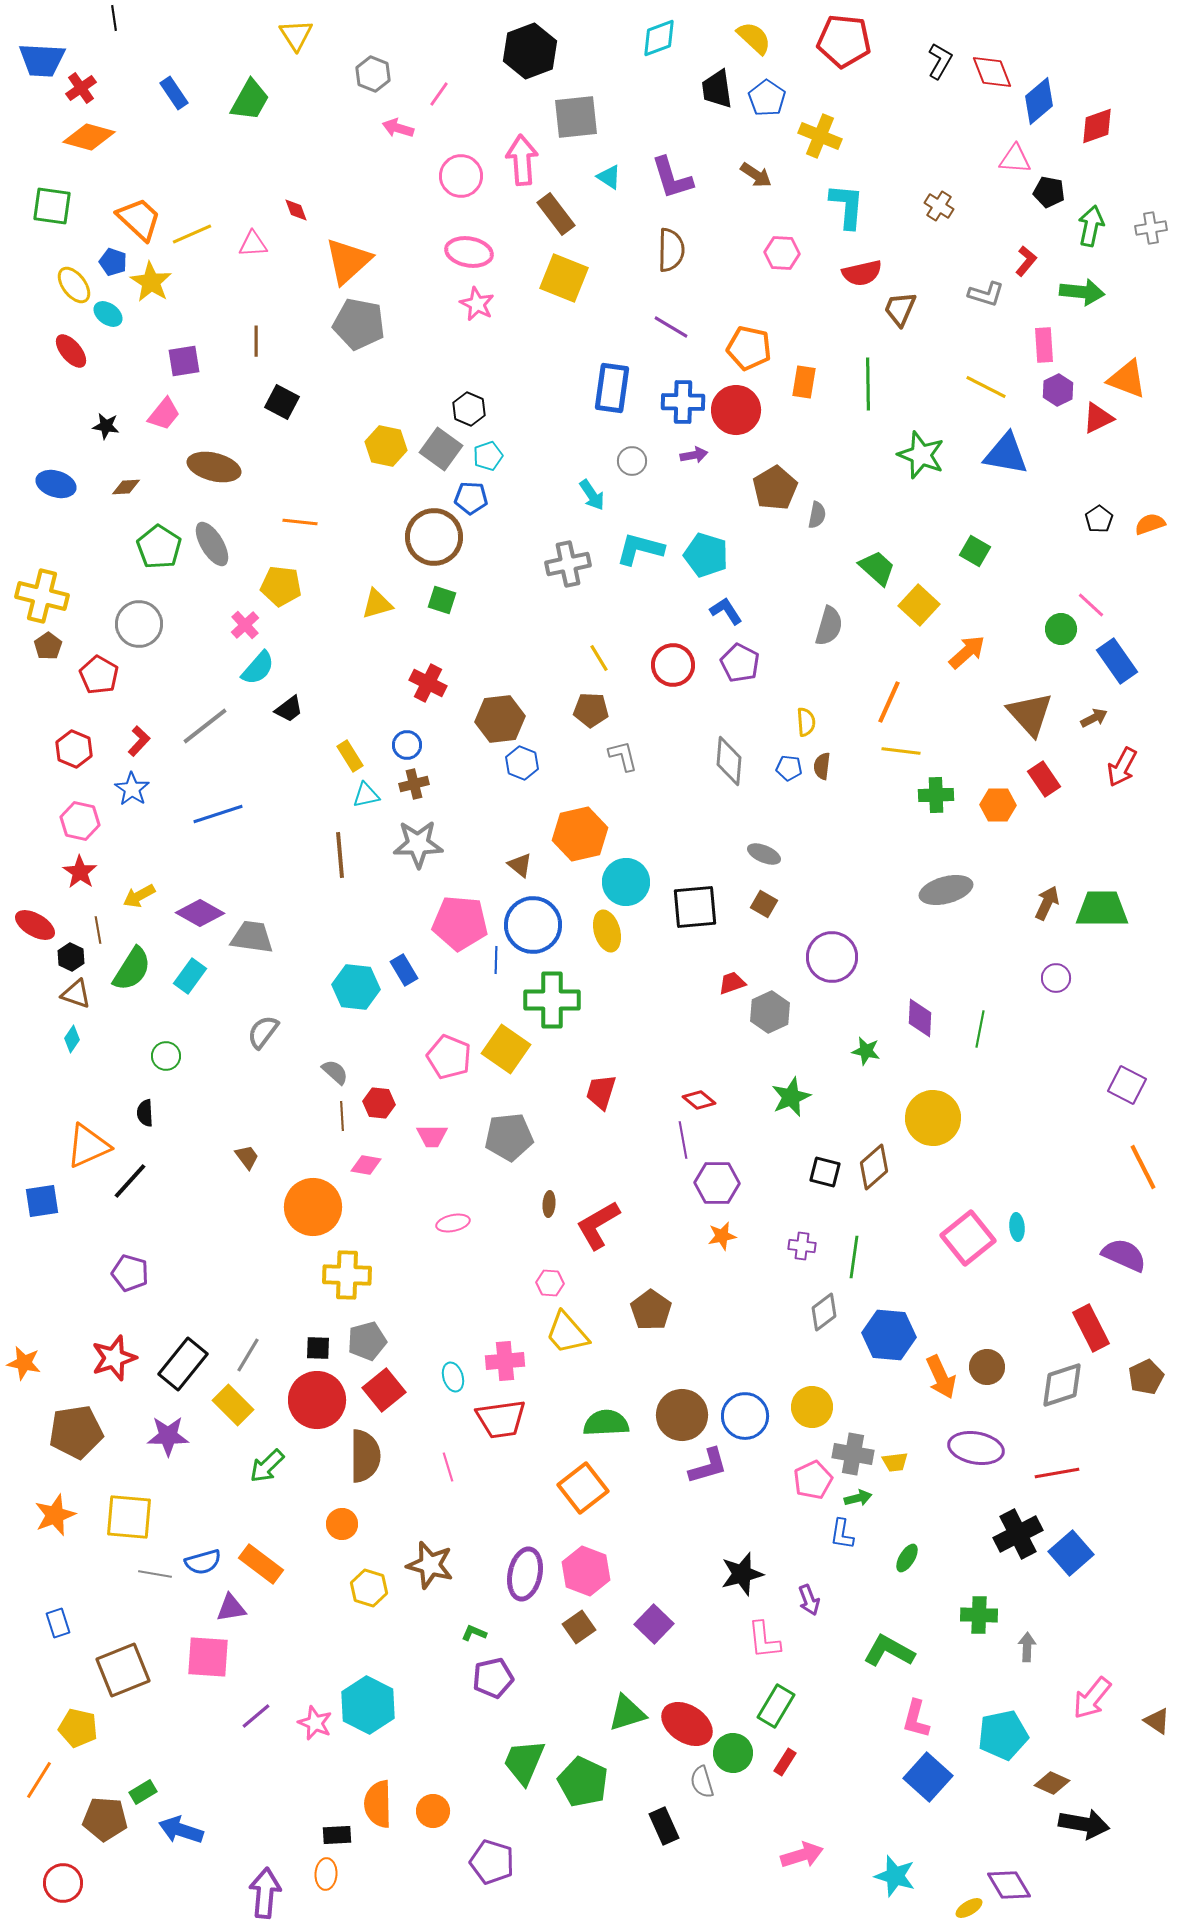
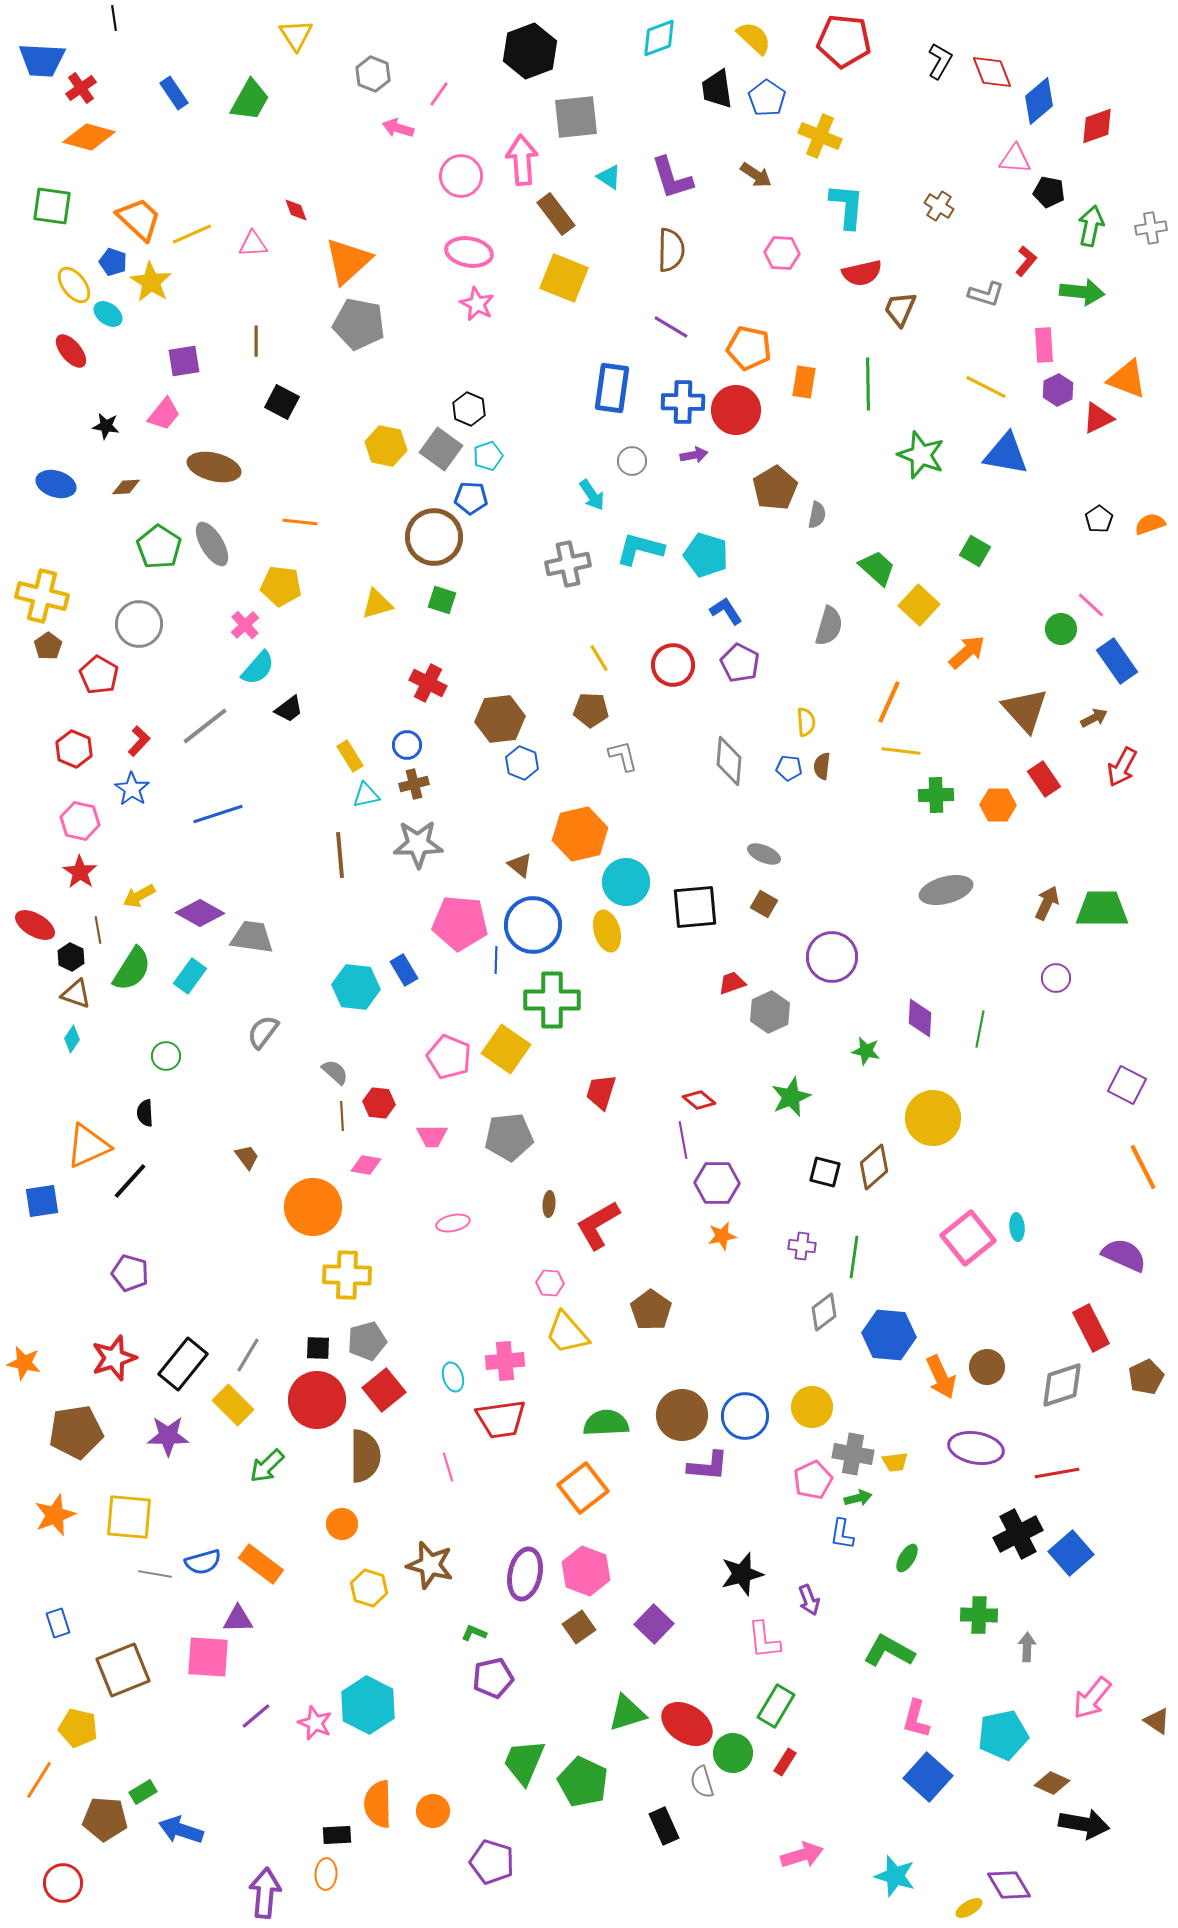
brown triangle at (1030, 714): moved 5 px left, 4 px up
purple L-shape at (708, 1466): rotated 21 degrees clockwise
purple triangle at (231, 1608): moved 7 px right, 11 px down; rotated 8 degrees clockwise
